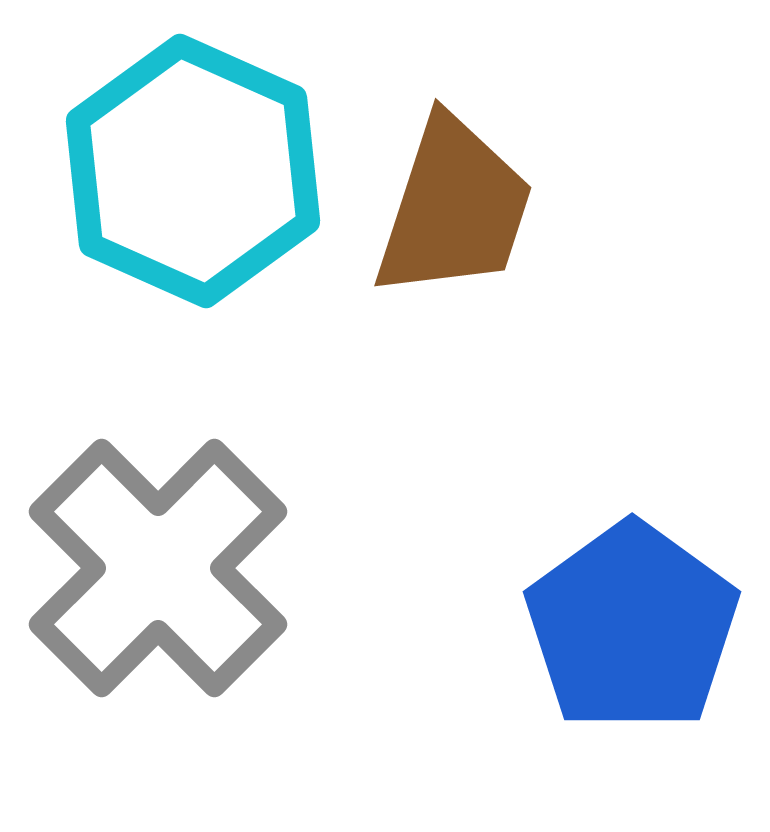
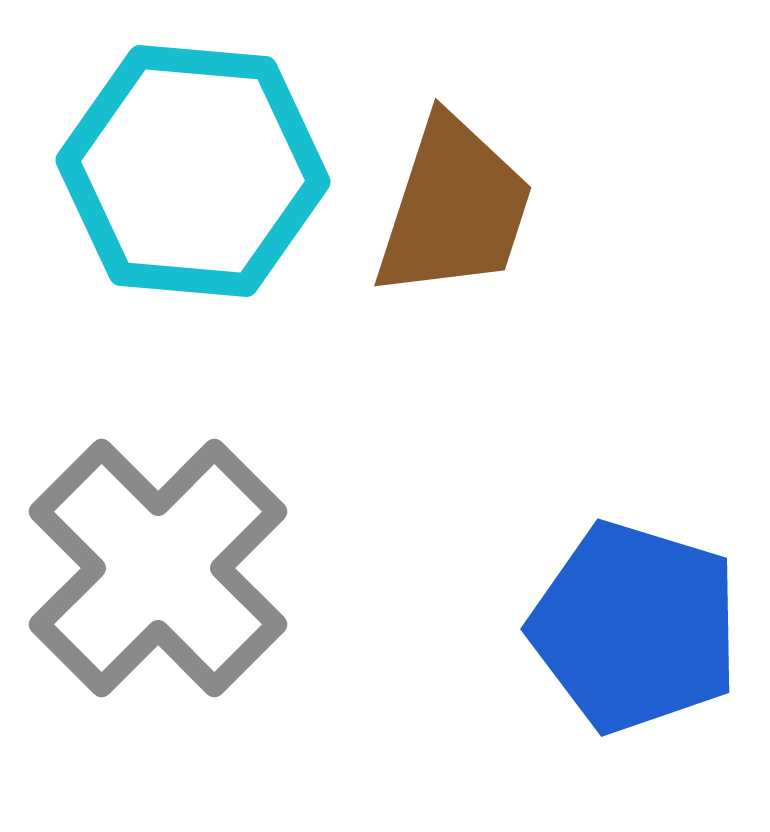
cyan hexagon: rotated 19 degrees counterclockwise
blue pentagon: moved 3 px right; rotated 19 degrees counterclockwise
